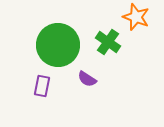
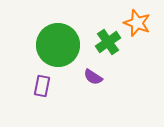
orange star: moved 1 px right, 6 px down
green cross: rotated 20 degrees clockwise
purple semicircle: moved 6 px right, 2 px up
